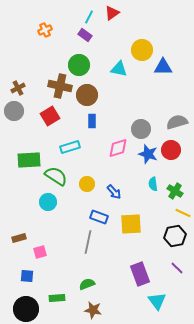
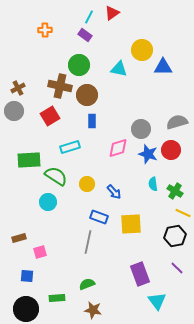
orange cross at (45, 30): rotated 24 degrees clockwise
